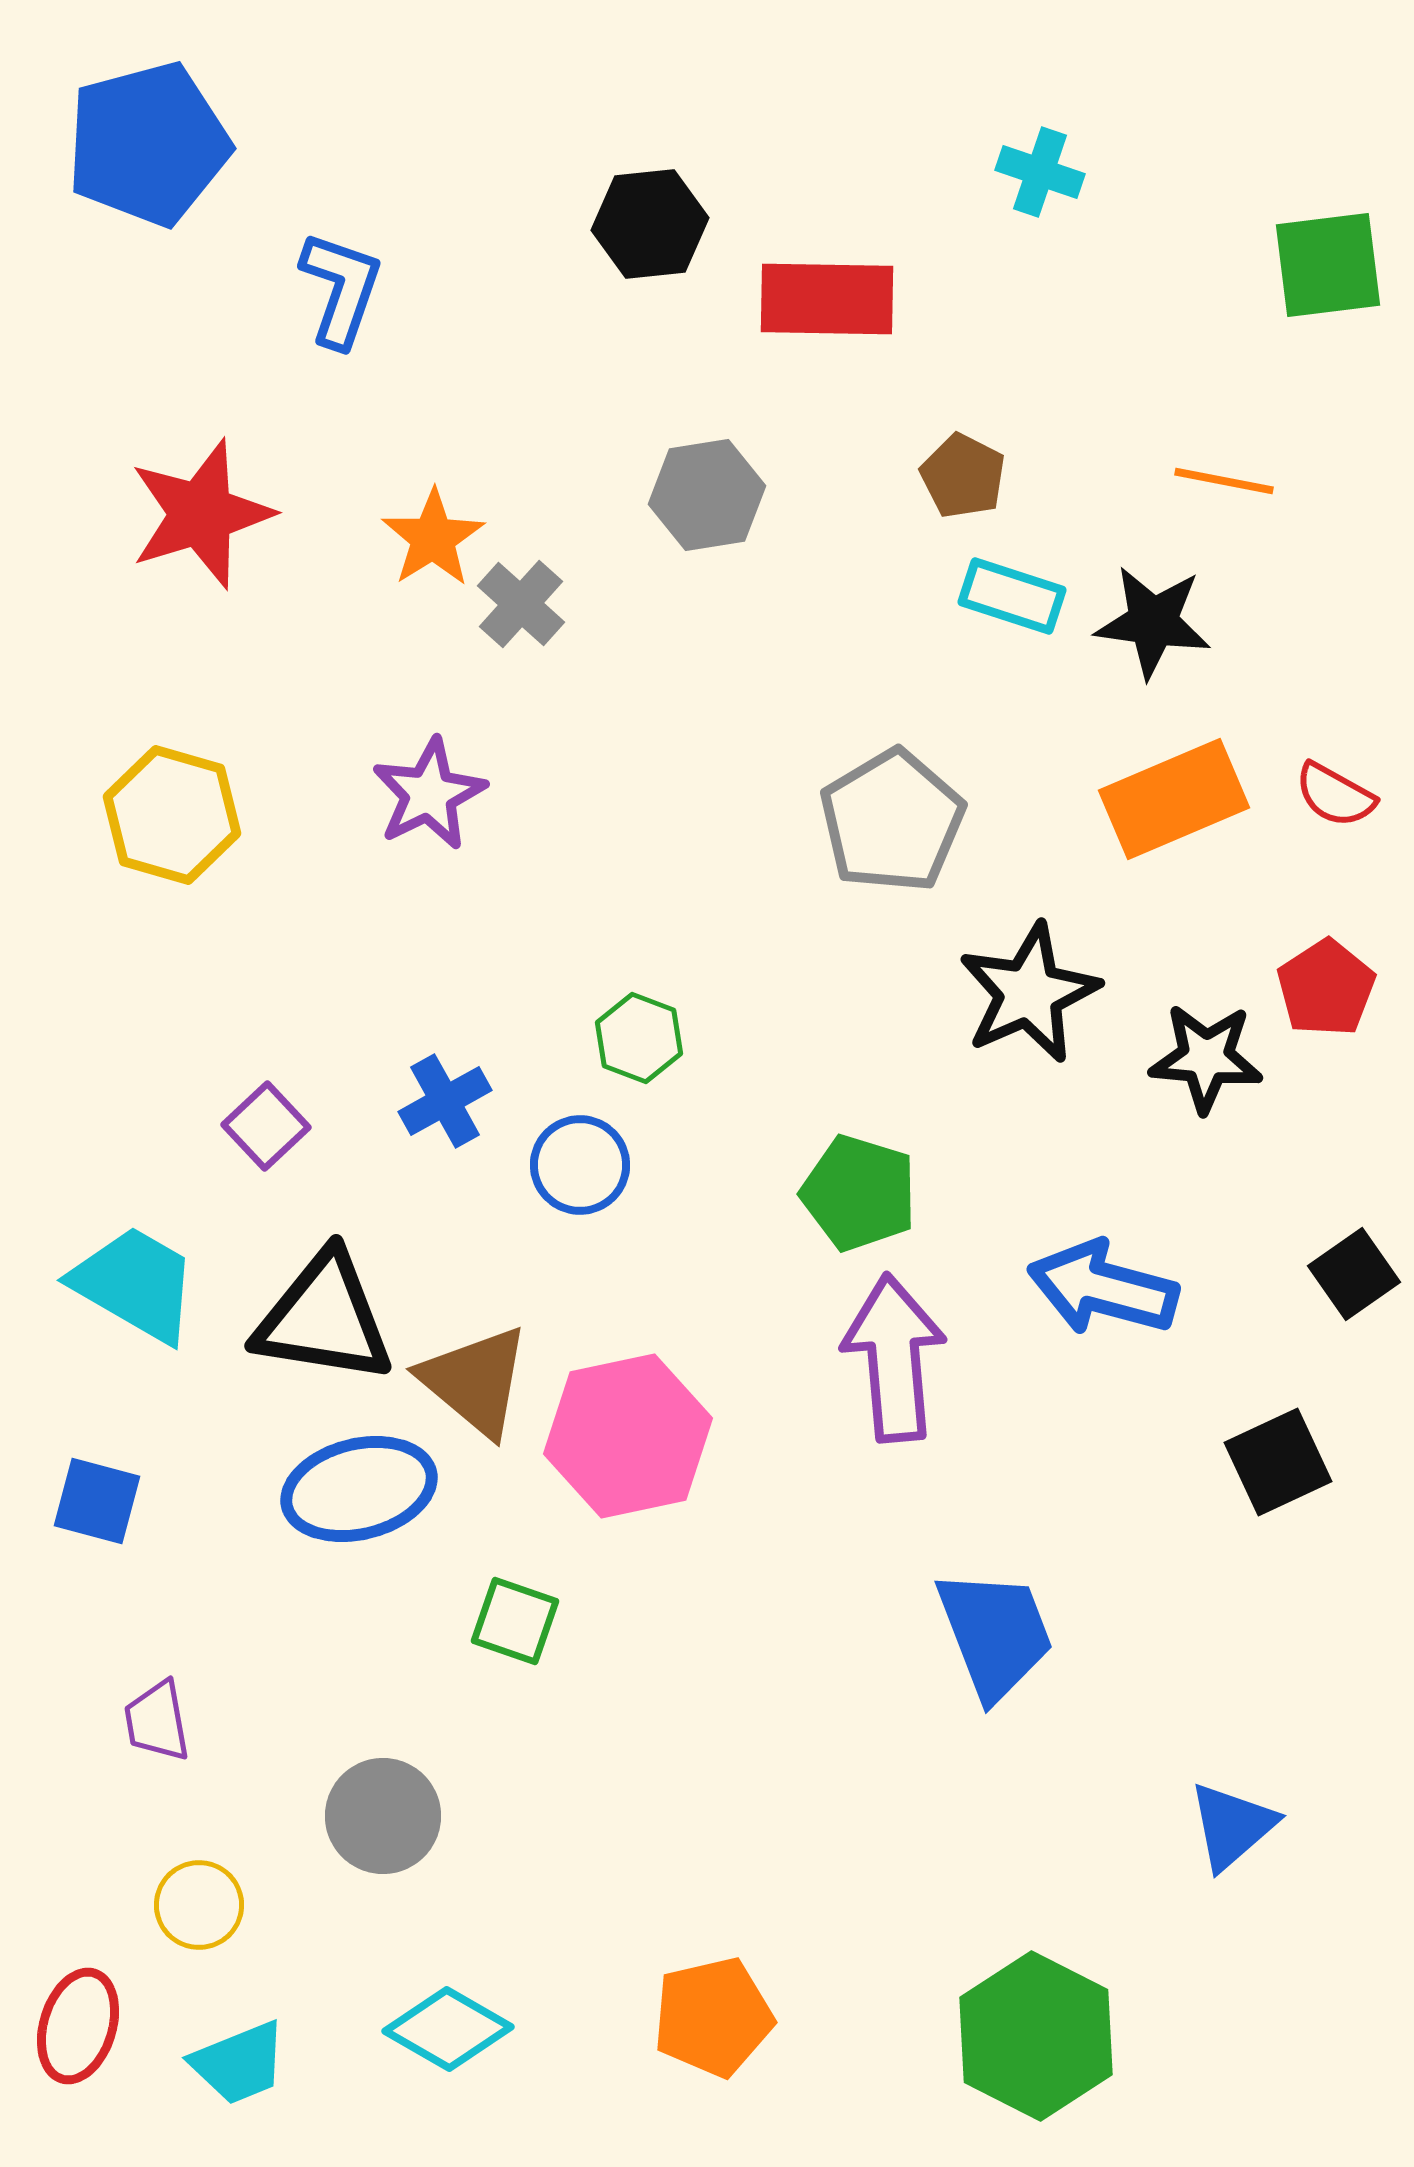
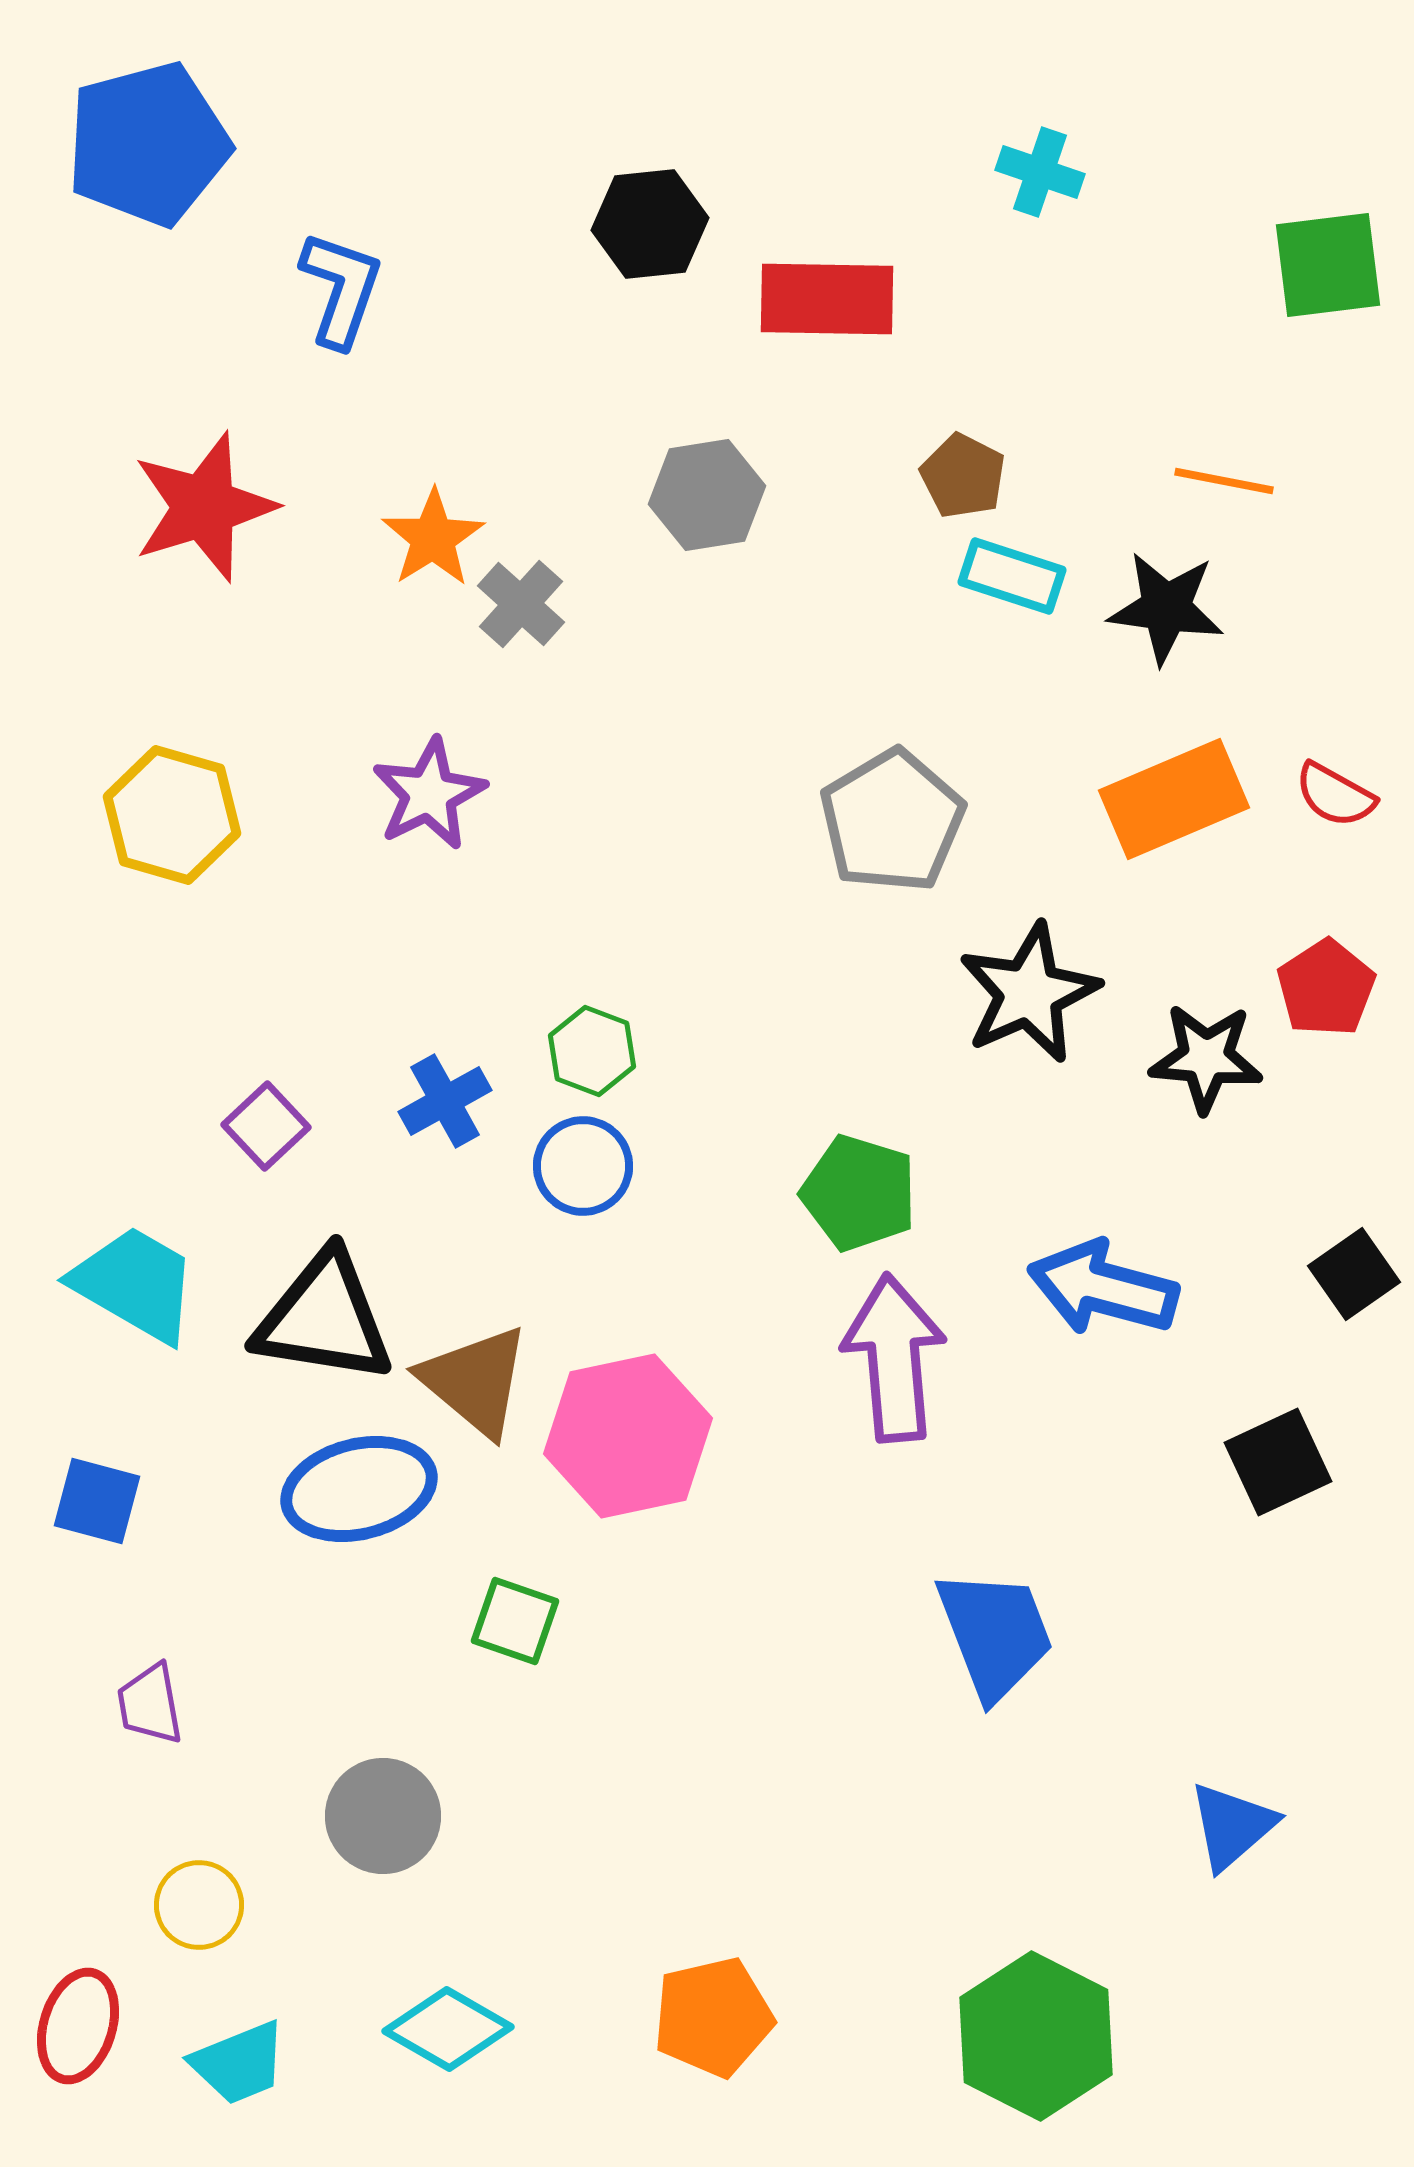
red star at (201, 514): moved 3 px right, 7 px up
cyan rectangle at (1012, 596): moved 20 px up
black star at (1153, 622): moved 13 px right, 14 px up
green hexagon at (639, 1038): moved 47 px left, 13 px down
blue circle at (580, 1165): moved 3 px right, 1 px down
purple trapezoid at (157, 1721): moved 7 px left, 17 px up
